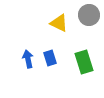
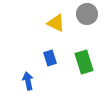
gray circle: moved 2 px left, 1 px up
yellow triangle: moved 3 px left
blue arrow: moved 22 px down
